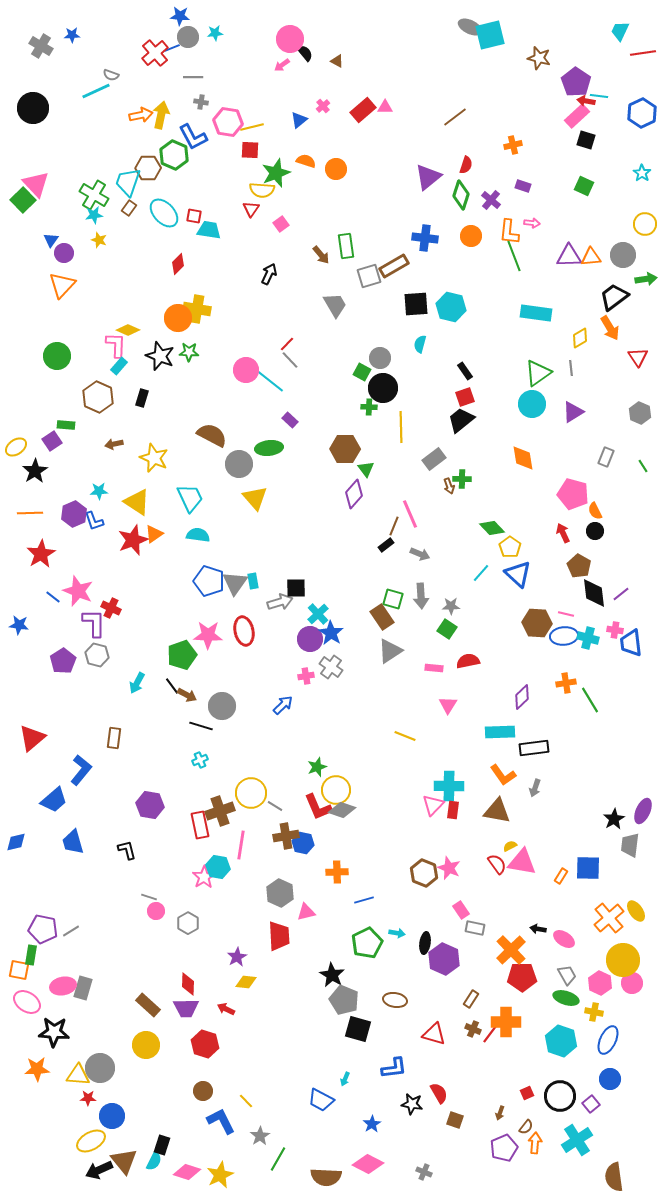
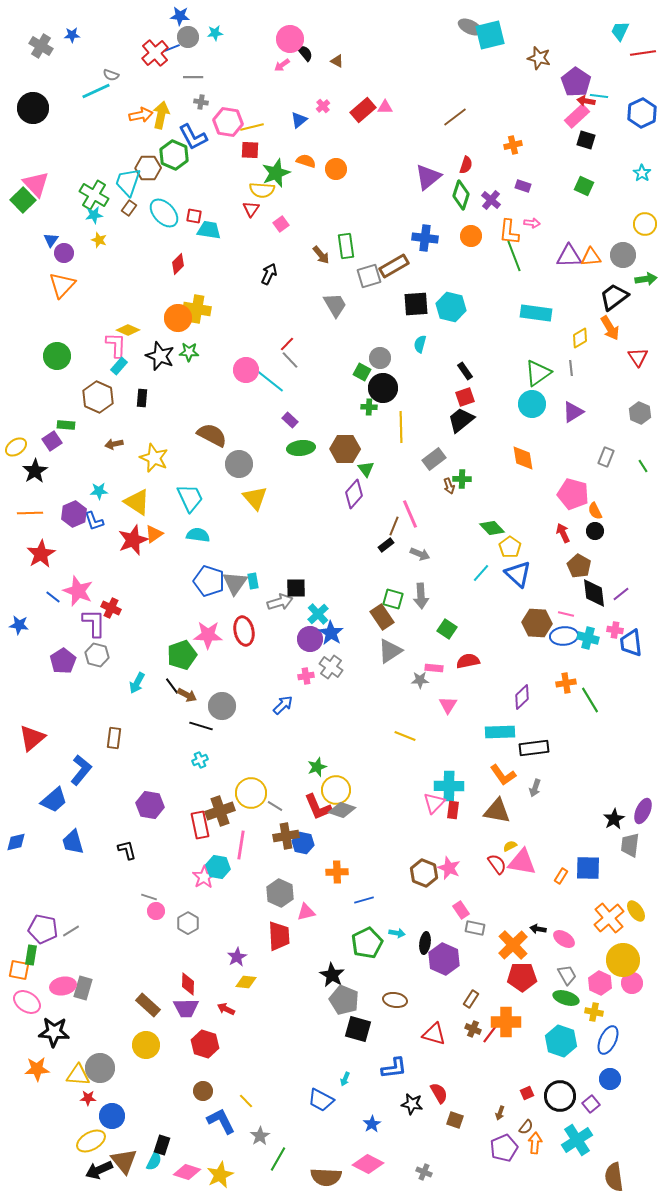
black rectangle at (142, 398): rotated 12 degrees counterclockwise
green ellipse at (269, 448): moved 32 px right
gray star at (451, 606): moved 31 px left, 74 px down
pink triangle at (433, 805): moved 1 px right, 2 px up
orange cross at (511, 950): moved 2 px right, 5 px up
